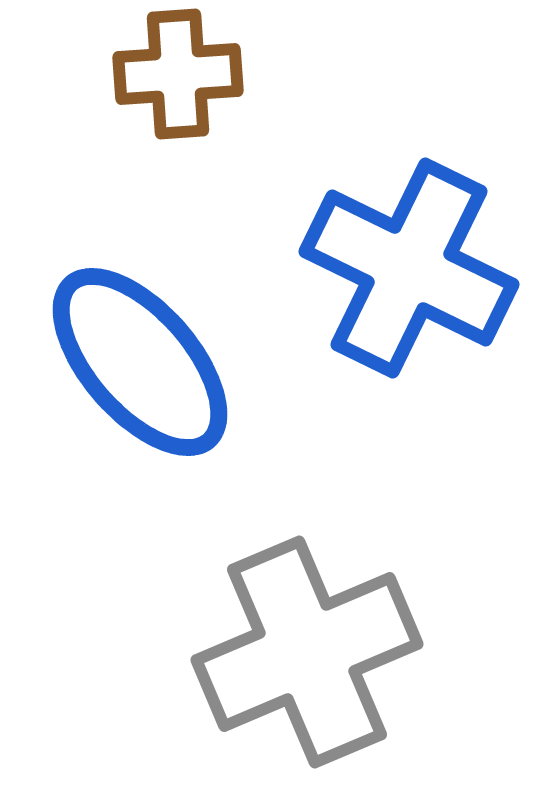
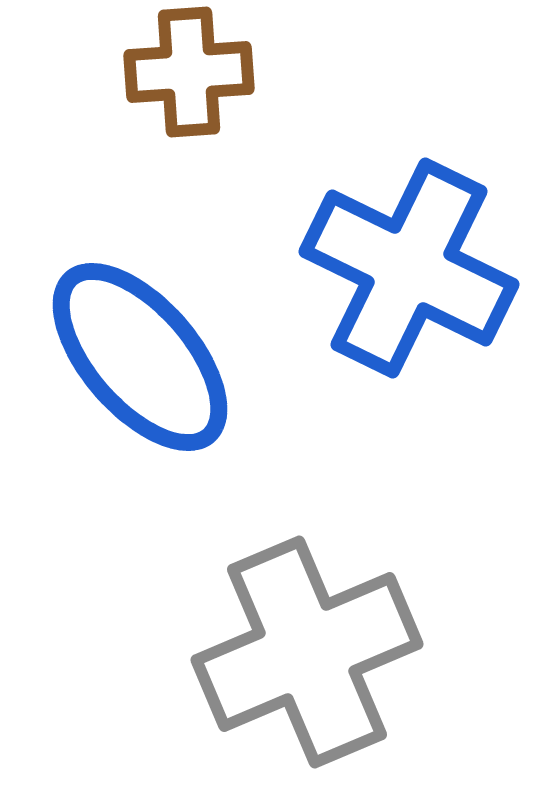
brown cross: moved 11 px right, 2 px up
blue ellipse: moved 5 px up
